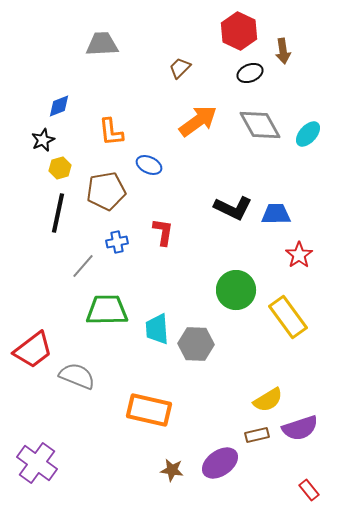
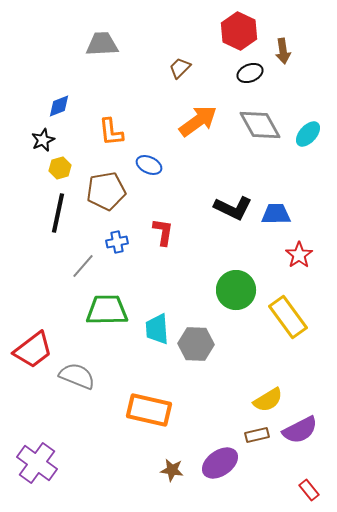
purple semicircle: moved 2 px down; rotated 9 degrees counterclockwise
